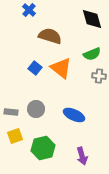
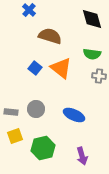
green semicircle: rotated 30 degrees clockwise
